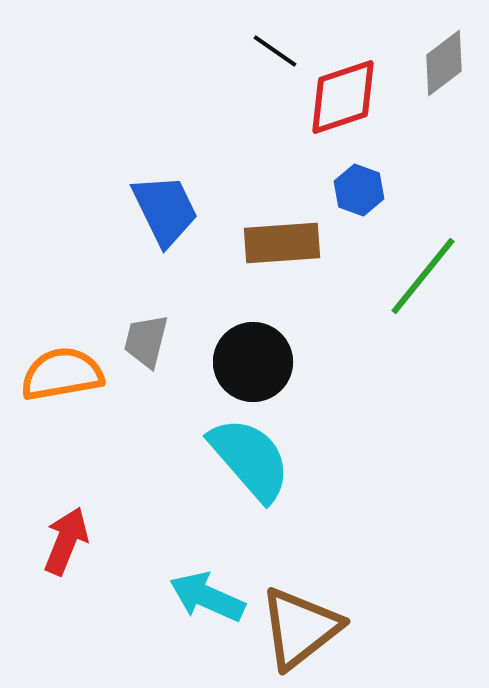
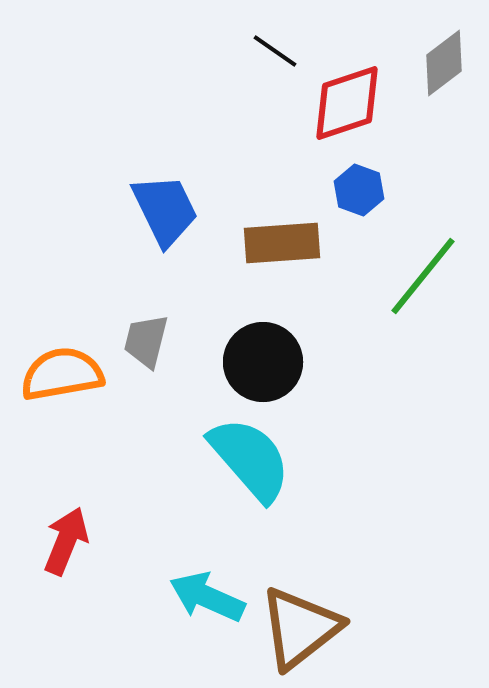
red diamond: moved 4 px right, 6 px down
black circle: moved 10 px right
